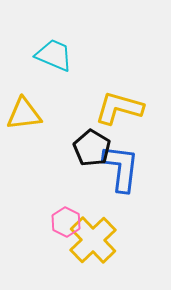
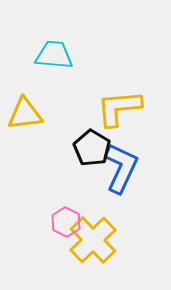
cyan trapezoid: rotated 18 degrees counterclockwise
yellow L-shape: rotated 21 degrees counterclockwise
yellow triangle: moved 1 px right
blue L-shape: rotated 18 degrees clockwise
